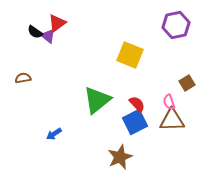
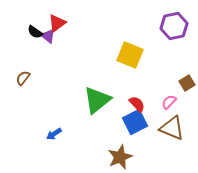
purple hexagon: moved 2 px left, 1 px down
brown semicircle: rotated 42 degrees counterclockwise
pink semicircle: rotated 63 degrees clockwise
brown triangle: moved 8 px down; rotated 24 degrees clockwise
